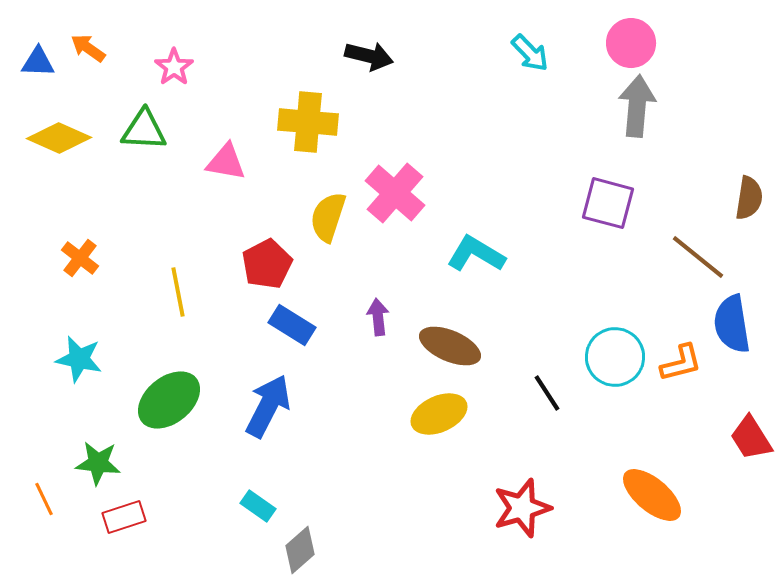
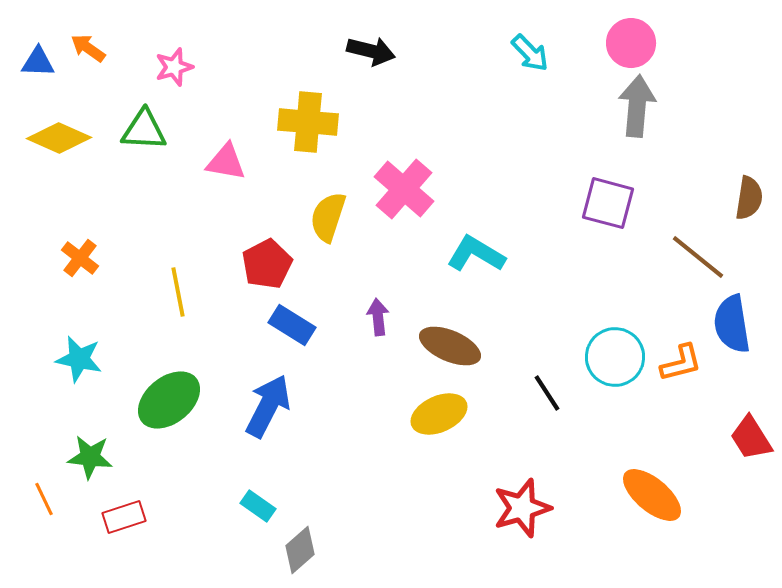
black arrow: moved 2 px right, 5 px up
pink star: rotated 18 degrees clockwise
pink cross: moved 9 px right, 4 px up
green star: moved 8 px left, 6 px up
